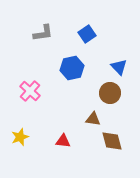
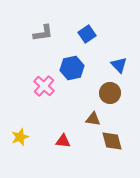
blue triangle: moved 2 px up
pink cross: moved 14 px right, 5 px up
